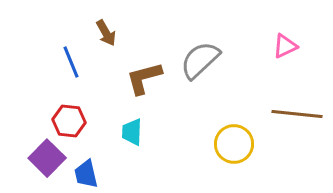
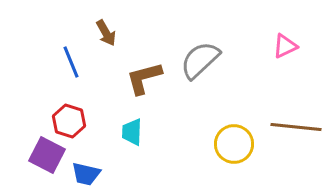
brown line: moved 1 px left, 13 px down
red hexagon: rotated 12 degrees clockwise
purple square: moved 3 px up; rotated 18 degrees counterclockwise
blue trapezoid: rotated 64 degrees counterclockwise
